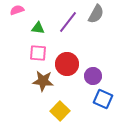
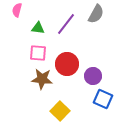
pink semicircle: rotated 56 degrees counterclockwise
purple line: moved 2 px left, 2 px down
brown star: moved 1 px left, 2 px up
